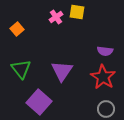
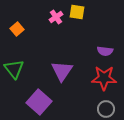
green triangle: moved 7 px left
red star: moved 1 px right, 1 px down; rotated 30 degrees counterclockwise
